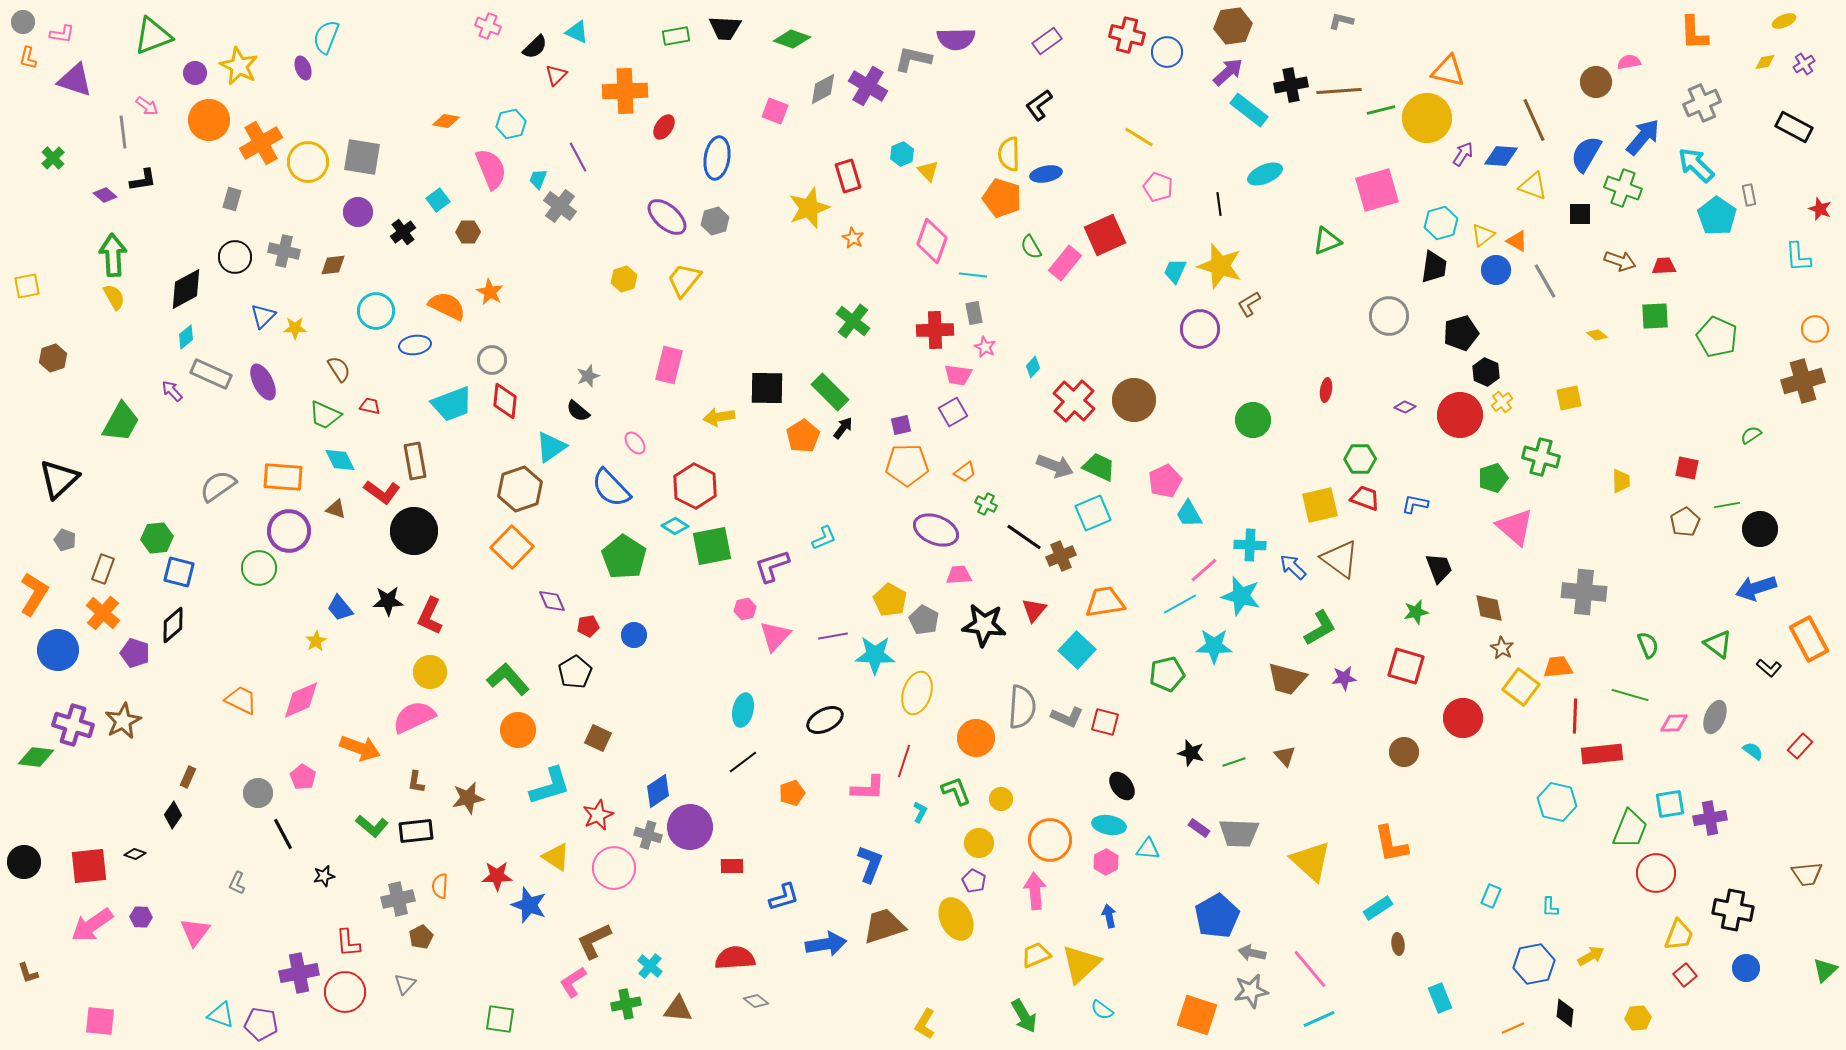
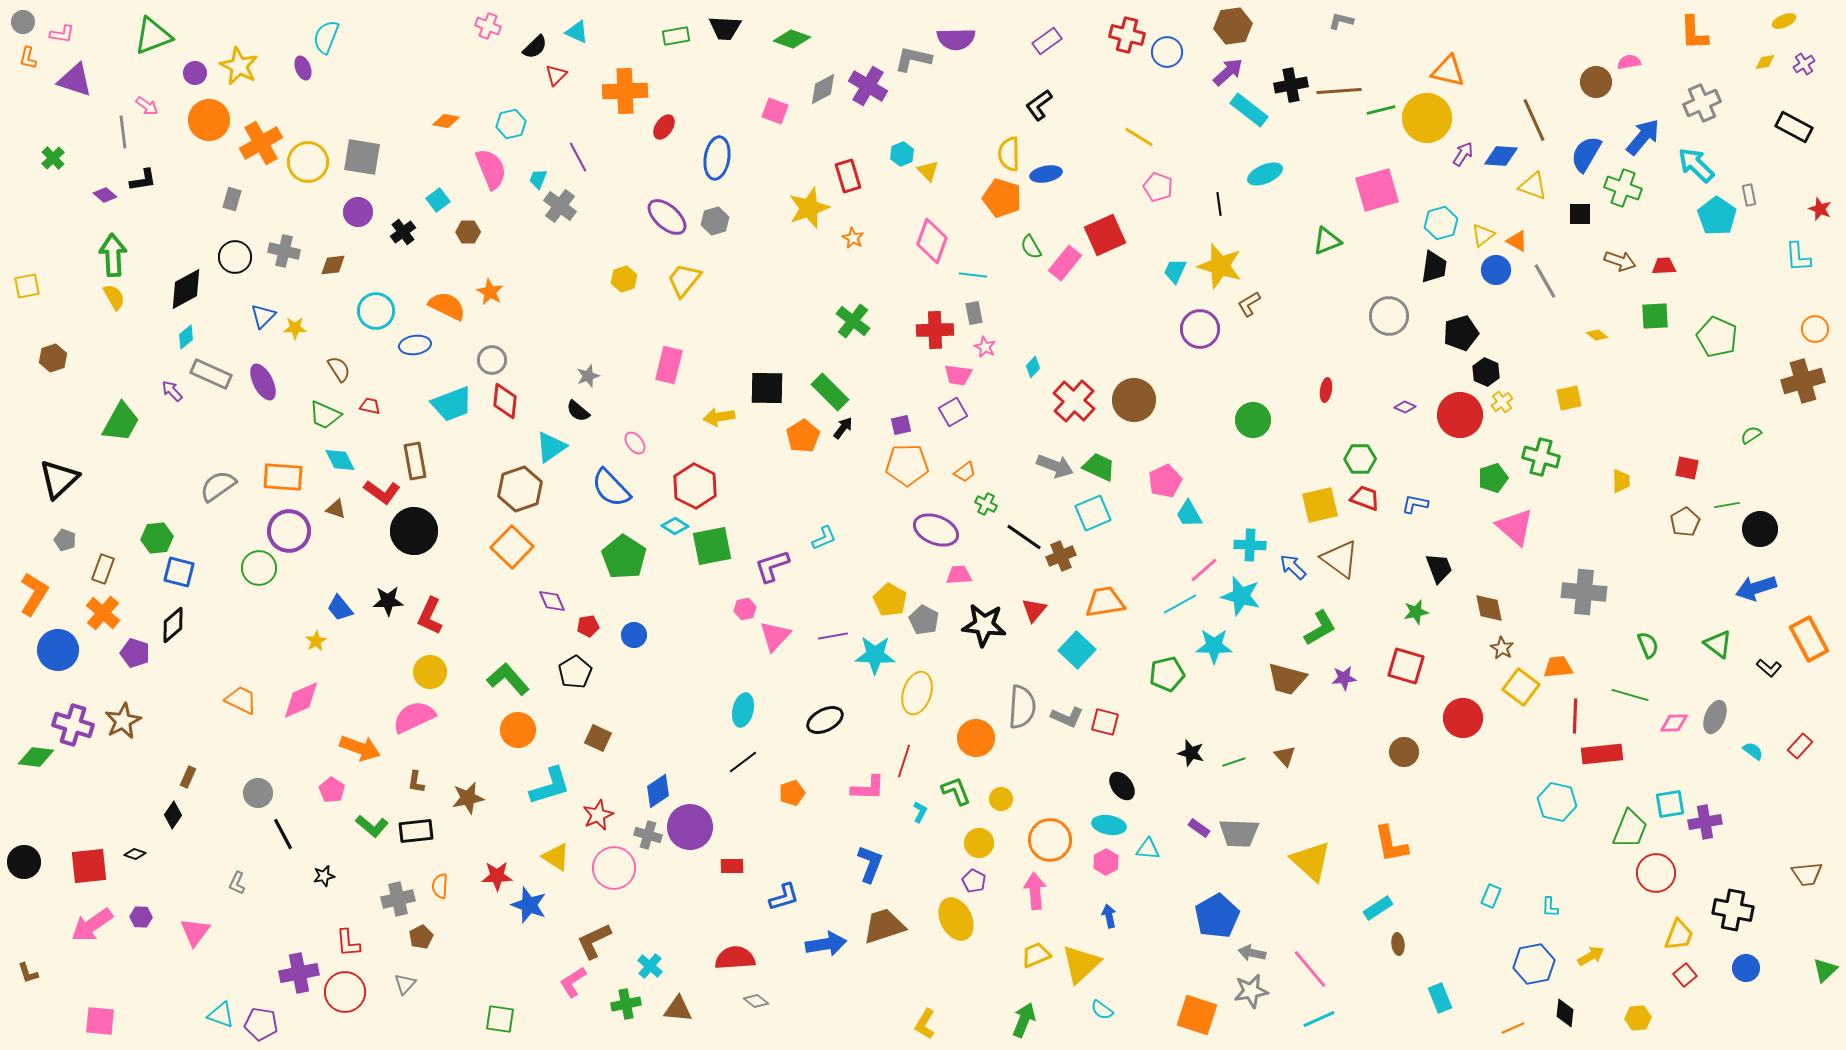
pink pentagon at (303, 777): moved 29 px right, 13 px down
purple cross at (1710, 818): moved 5 px left, 4 px down
green arrow at (1024, 1016): moved 4 px down; rotated 128 degrees counterclockwise
